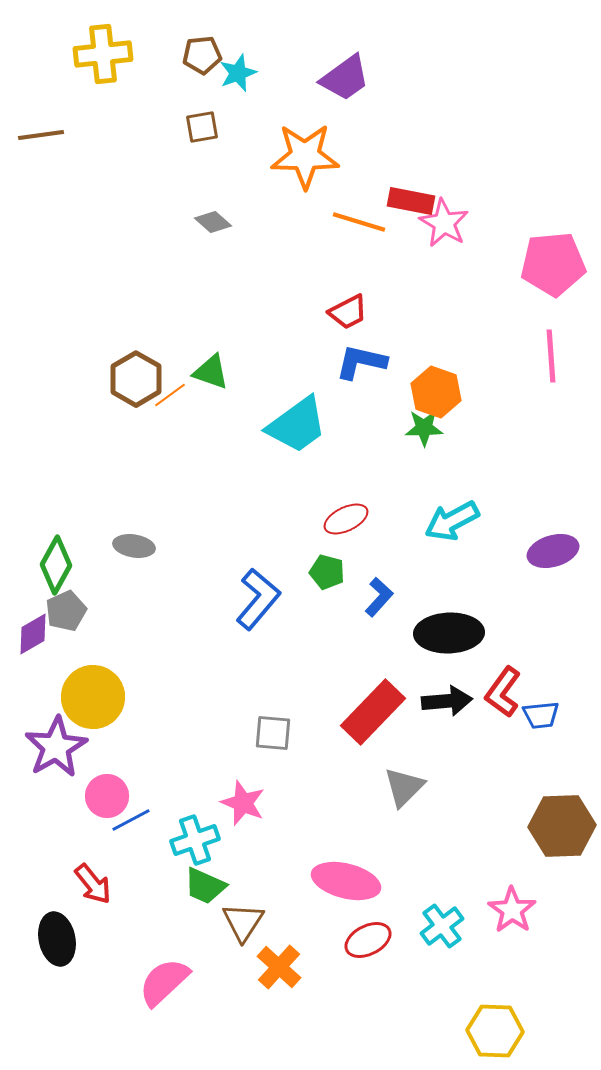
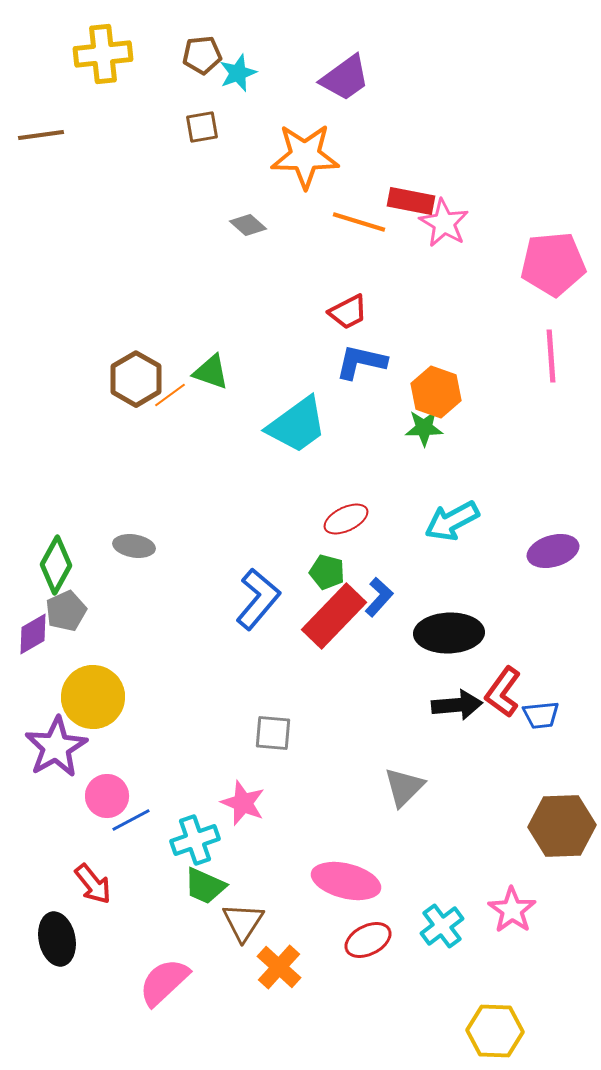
gray diamond at (213, 222): moved 35 px right, 3 px down
black arrow at (447, 701): moved 10 px right, 4 px down
red rectangle at (373, 712): moved 39 px left, 96 px up
